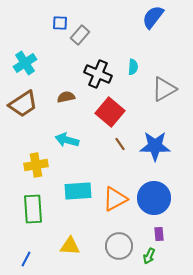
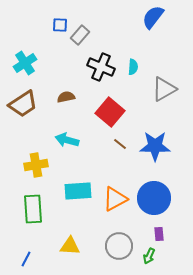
blue square: moved 2 px down
black cross: moved 3 px right, 7 px up
brown line: rotated 16 degrees counterclockwise
